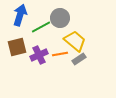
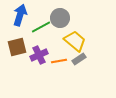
orange line: moved 1 px left, 7 px down
